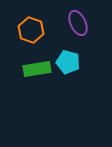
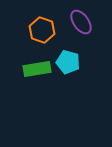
purple ellipse: moved 3 px right, 1 px up; rotated 10 degrees counterclockwise
orange hexagon: moved 11 px right
